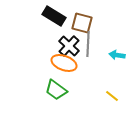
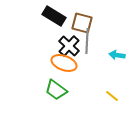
gray line: moved 1 px left, 3 px up
